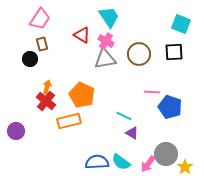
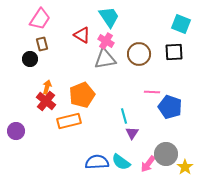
orange pentagon: rotated 25 degrees clockwise
cyan line: rotated 49 degrees clockwise
purple triangle: rotated 32 degrees clockwise
